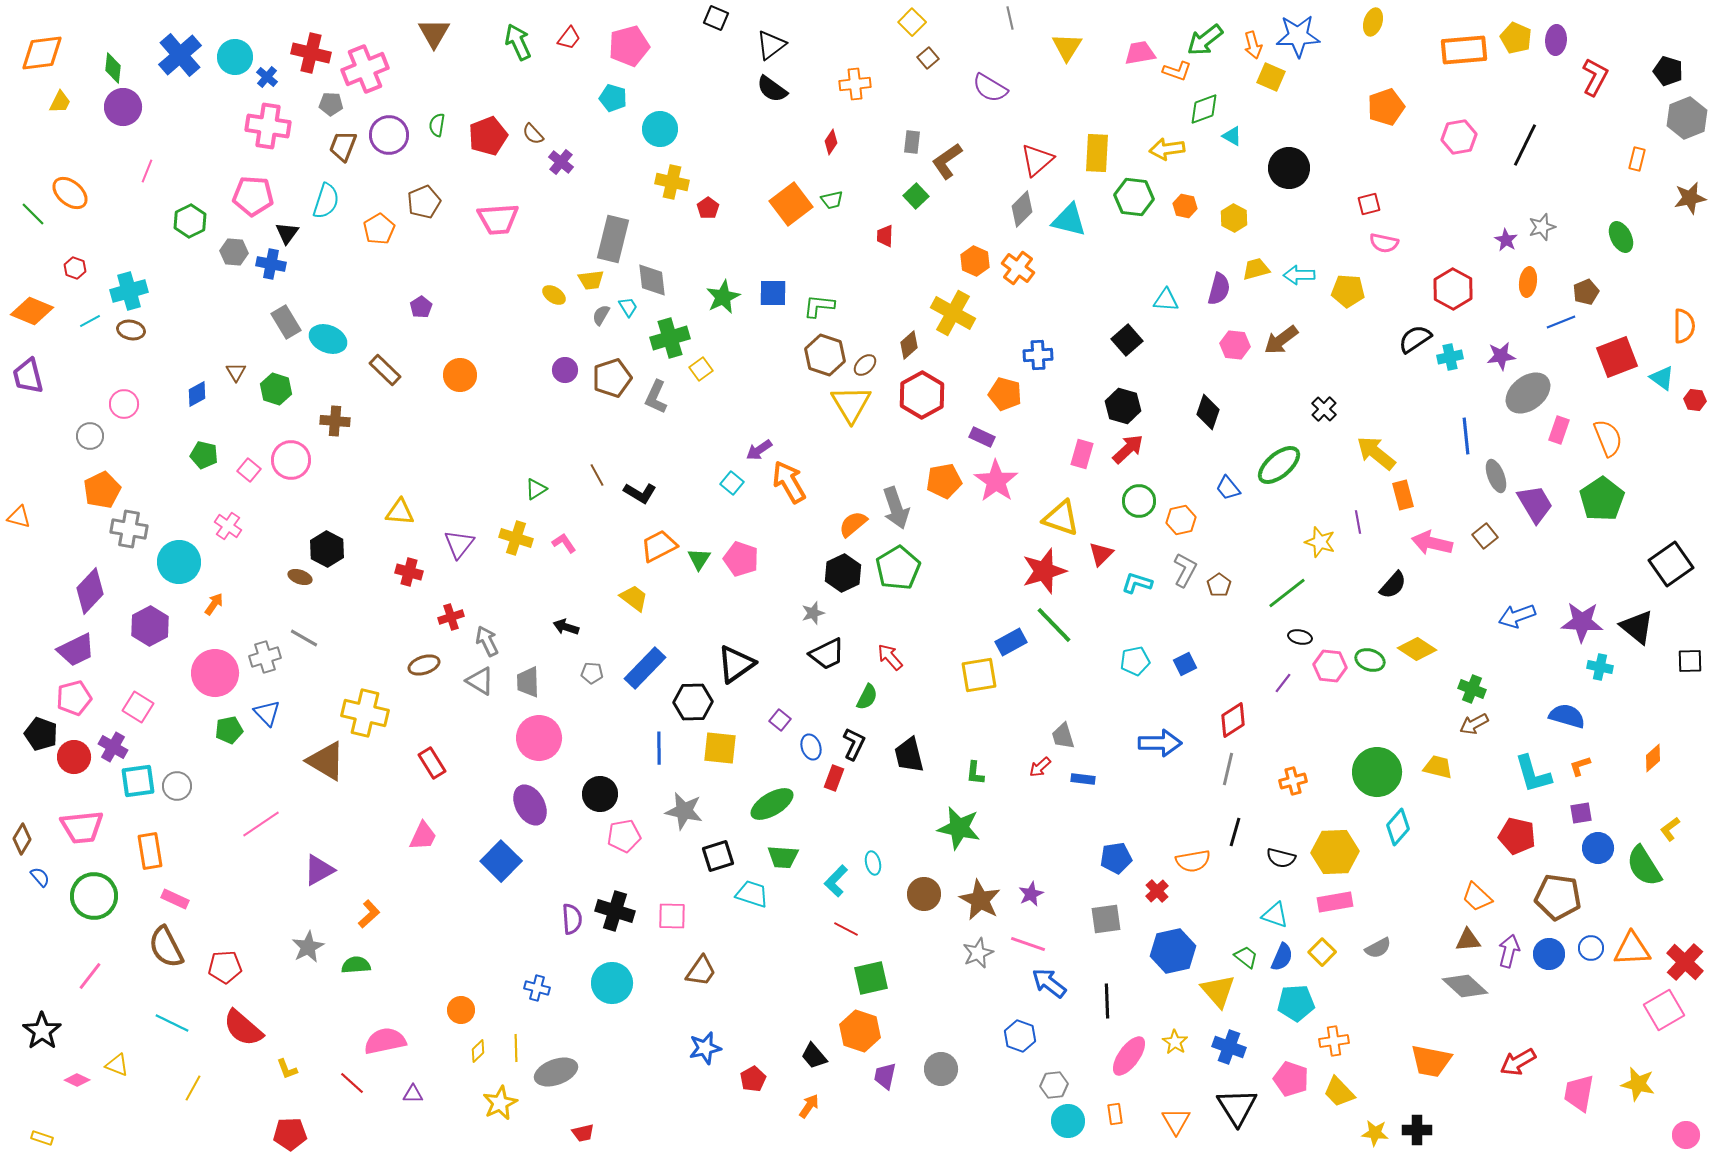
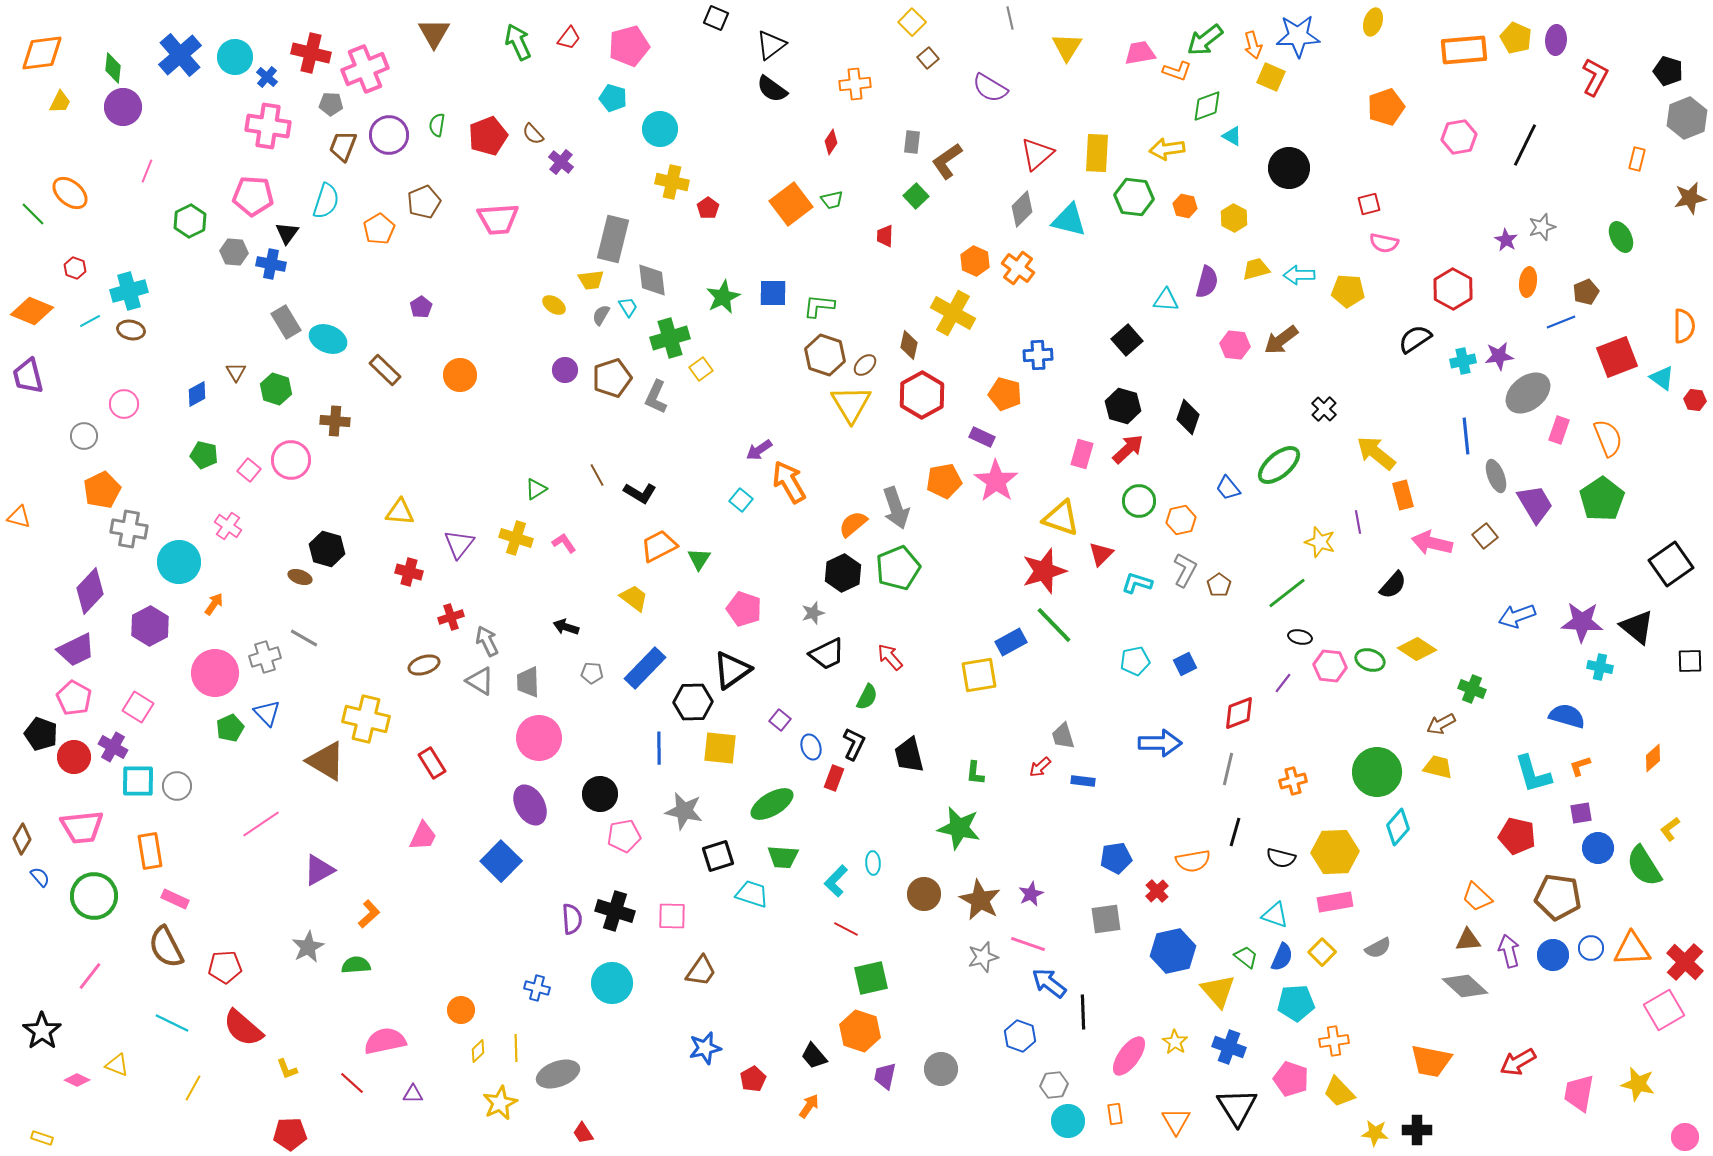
green diamond at (1204, 109): moved 3 px right, 3 px up
red triangle at (1037, 160): moved 6 px up
purple semicircle at (1219, 289): moved 12 px left, 7 px up
yellow ellipse at (554, 295): moved 10 px down
brown diamond at (909, 345): rotated 36 degrees counterclockwise
purple star at (1501, 356): moved 2 px left
cyan cross at (1450, 357): moved 13 px right, 4 px down
black diamond at (1208, 412): moved 20 px left, 5 px down
gray circle at (90, 436): moved 6 px left
cyan square at (732, 483): moved 9 px right, 17 px down
black hexagon at (327, 549): rotated 12 degrees counterclockwise
pink pentagon at (741, 559): moved 3 px right, 50 px down
green pentagon at (898, 568): rotated 9 degrees clockwise
black triangle at (736, 664): moved 4 px left, 6 px down
pink pentagon at (74, 698): rotated 28 degrees counterclockwise
yellow cross at (365, 713): moved 1 px right, 6 px down
red diamond at (1233, 720): moved 6 px right, 7 px up; rotated 12 degrees clockwise
brown arrow at (1474, 724): moved 33 px left
green pentagon at (229, 730): moved 1 px right, 2 px up; rotated 12 degrees counterclockwise
blue rectangle at (1083, 779): moved 2 px down
cyan square at (138, 781): rotated 9 degrees clockwise
cyan ellipse at (873, 863): rotated 10 degrees clockwise
purple arrow at (1509, 951): rotated 28 degrees counterclockwise
gray star at (978, 953): moved 5 px right, 4 px down; rotated 8 degrees clockwise
blue circle at (1549, 954): moved 4 px right, 1 px down
black line at (1107, 1001): moved 24 px left, 11 px down
gray ellipse at (556, 1072): moved 2 px right, 2 px down
red trapezoid at (583, 1133): rotated 70 degrees clockwise
pink circle at (1686, 1135): moved 1 px left, 2 px down
